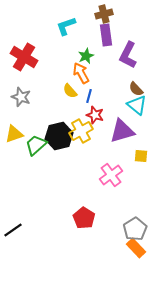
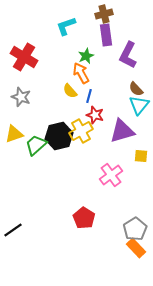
cyan triangle: moved 2 px right; rotated 30 degrees clockwise
